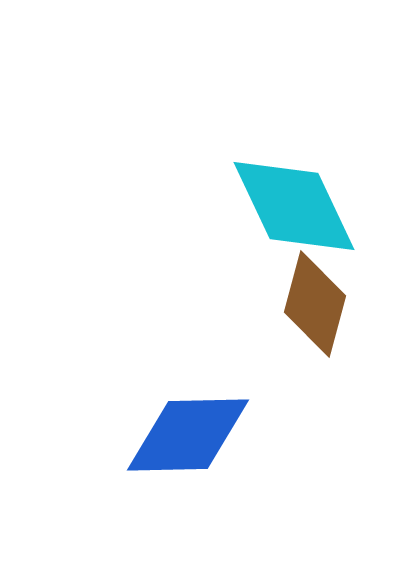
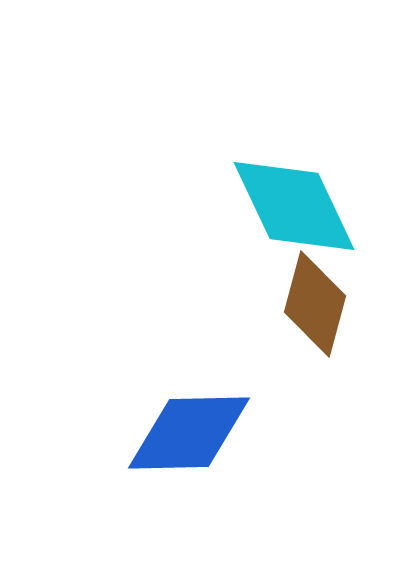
blue diamond: moved 1 px right, 2 px up
